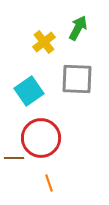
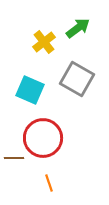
green arrow: rotated 25 degrees clockwise
gray square: rotated 28 degrees clockwise
cyan square: moved 1 px right, 1 px up; rotated 32 degrees counterclockwise
red circle: moved 2 px right
